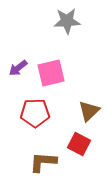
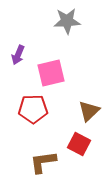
purple arrow: moved 13 px up; rotated 30 degrees counterclockwise
red pentagon: moved 2 px left, 4 px up
brown L-shape: rotated 12 degrees counterclockwise
